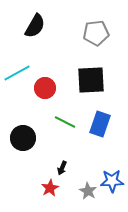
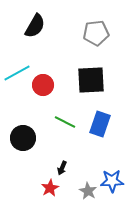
red circle: moved 2 px left, 3 px up
